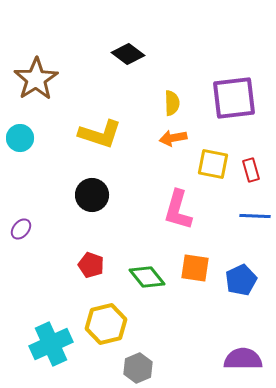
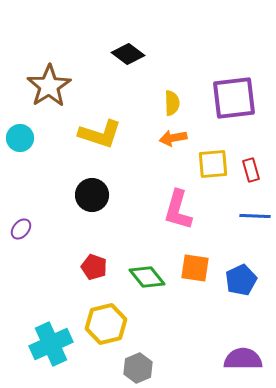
brown star: moved 13 px right, 7 px down
yellow square: rotated 16 degrees counterclockwise
red pentagon: moved 3 px right, 2 px down
